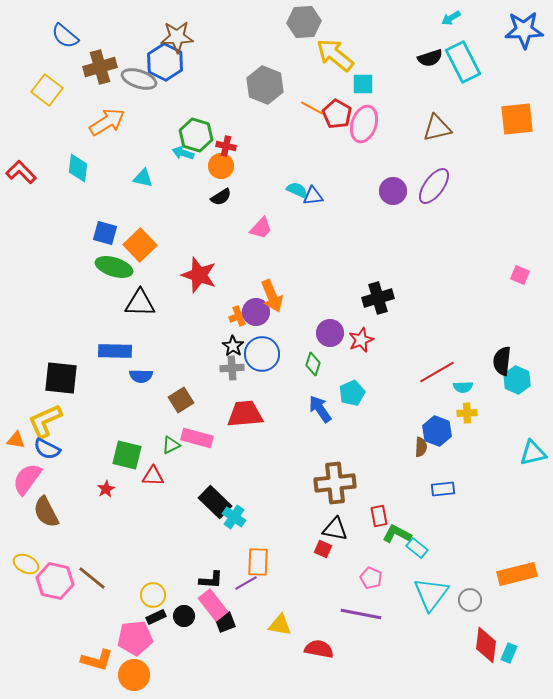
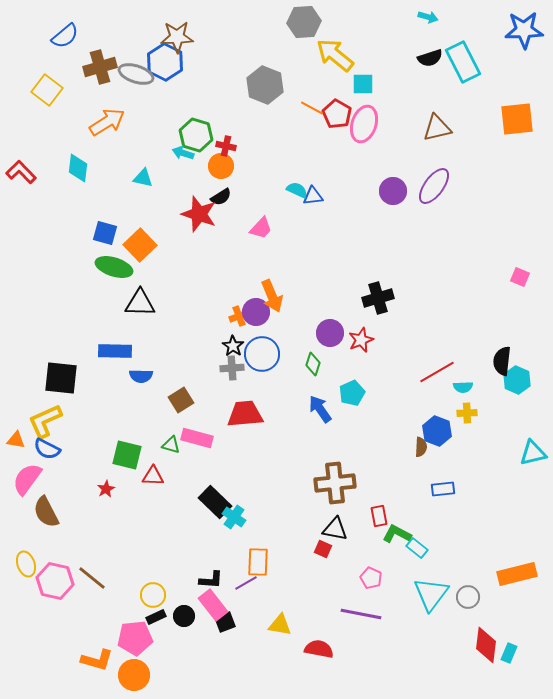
cyan arrow at (451, 18): moved 23 px left, 1 px up; rotated 132 degrees counterclockwise
blue semicircle at (65, 36): rotated 80 degrees counterclockwise
gray ellipse at (139, 79): moved 3 px left, 5 px up
red star at (199, 275): moved 61 px up
pink square at (520, 275): moved 2 px down
green triangle at (171, 445): rotated 42 degrees clockwise
yellow ellipse at (26, 564): rotated 45 degrees clockwise
gray circle at (470, 600): moved 2 px left, 3 px up
